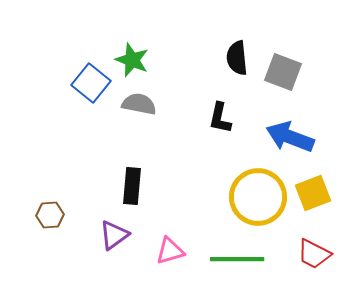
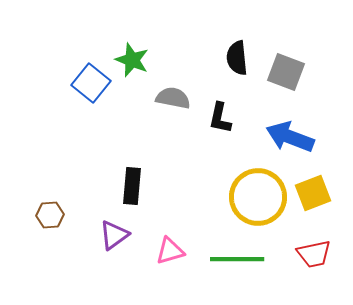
gray square: moved 3 px right
gray semicircle: moved 34 px right, 6 px up
red trapezoid: rotated 39 degrees counterclockwise
